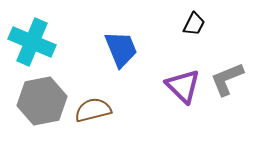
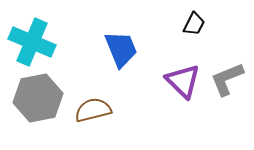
purple triangle: moved 5 px up
gray hexagon: moved 4 px left, 3 px up
